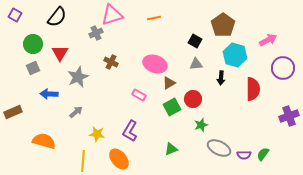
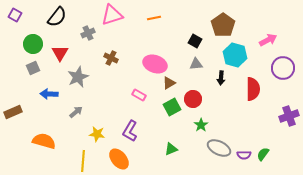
gray cross: moved 8 px left
brown cross: moved 4 px up
green star: rotated 16 degrees counterclockwise
